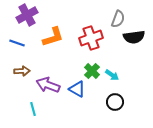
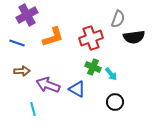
green cross: moved 1 px right, 4 px up; rotated 21 degrees counterclockwise
cyan arrow: moved 1 px left, 1 px up; rotated 16 degrees clockwise
